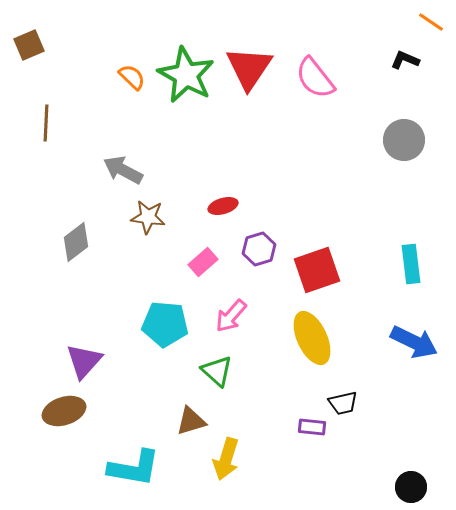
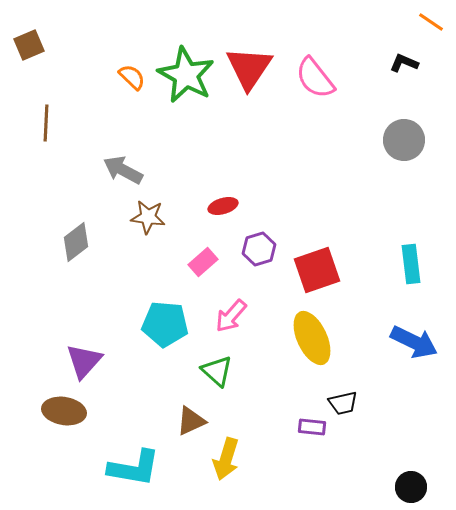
black L-shape: moved 1 px left, 3 px down
brown ellipse: rotated 27 degrees clockwise
brown triangle: rotated 8 degrees counterclockwise
